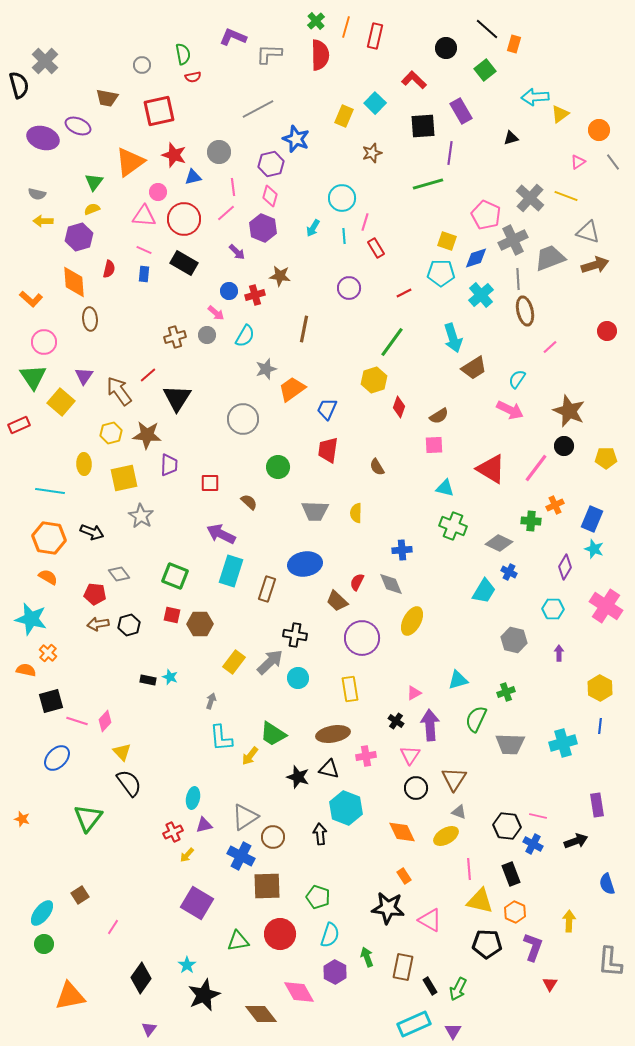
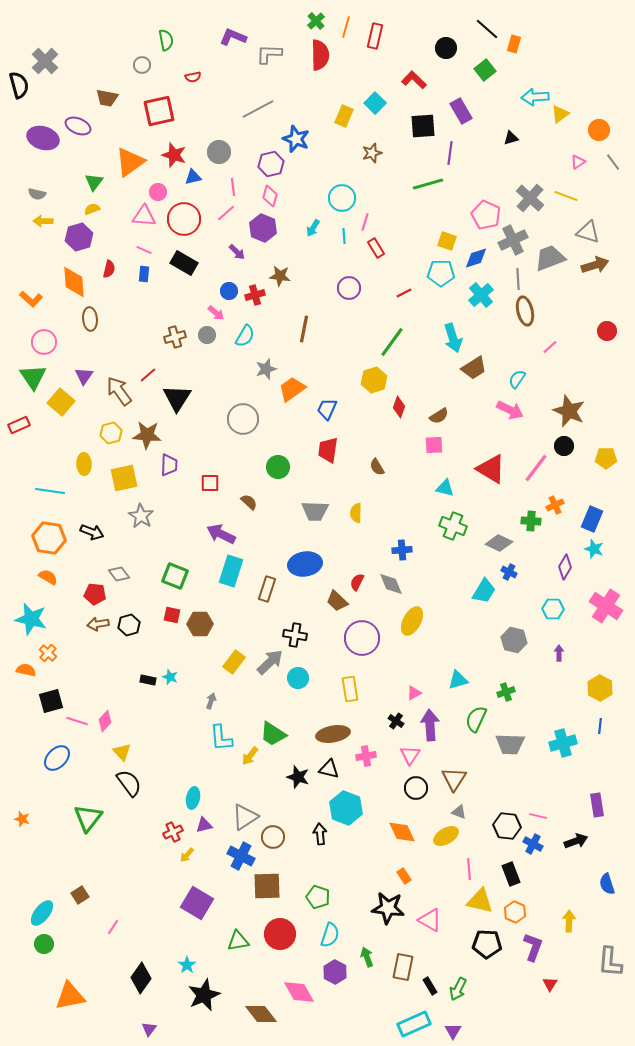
green semicircle at (183, 54): moved 17 px left, 14 px up
